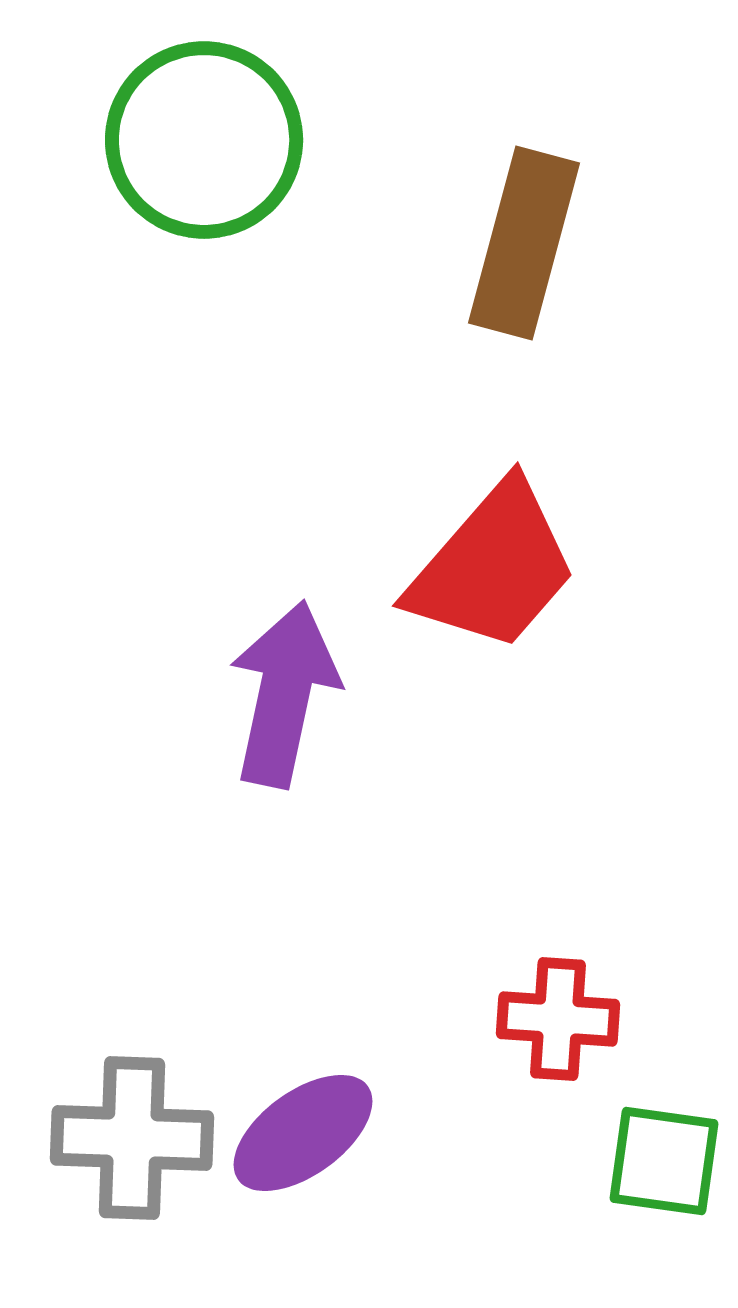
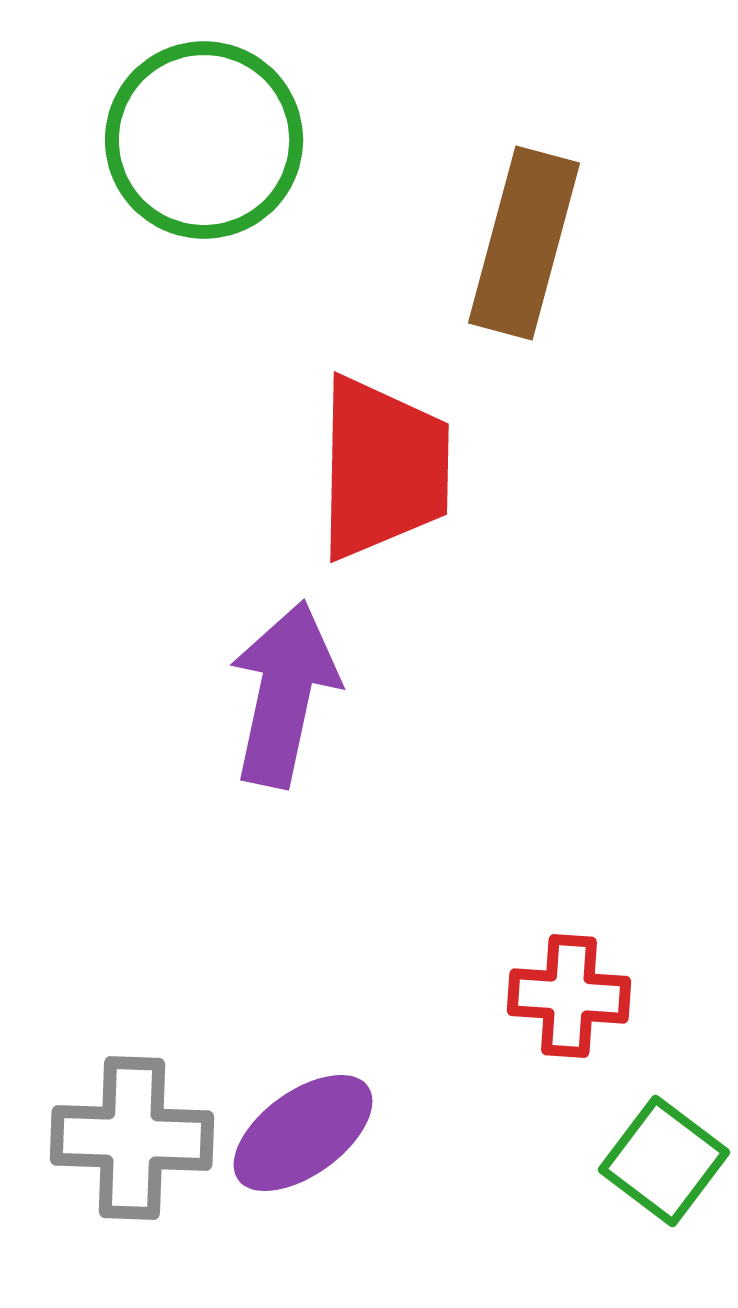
red trapezoid: moved 110 px left, 99 px up; rotated 40 degrees counterclockwise
red cross: moved 11 px right, 23 px up
green square: rotated 29 degrees clockwise
